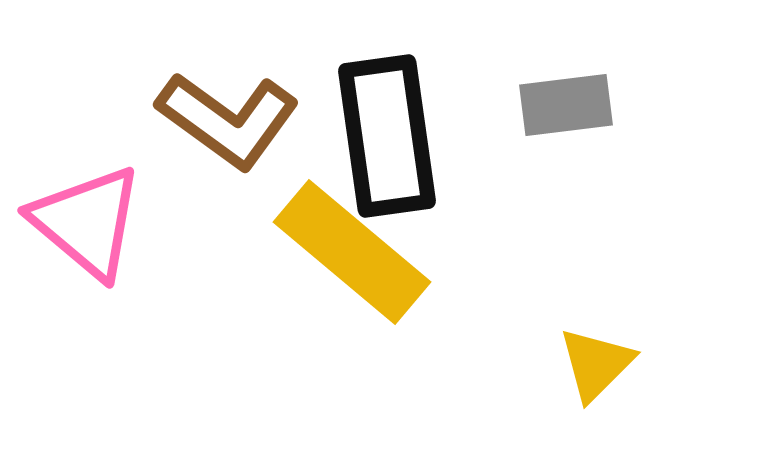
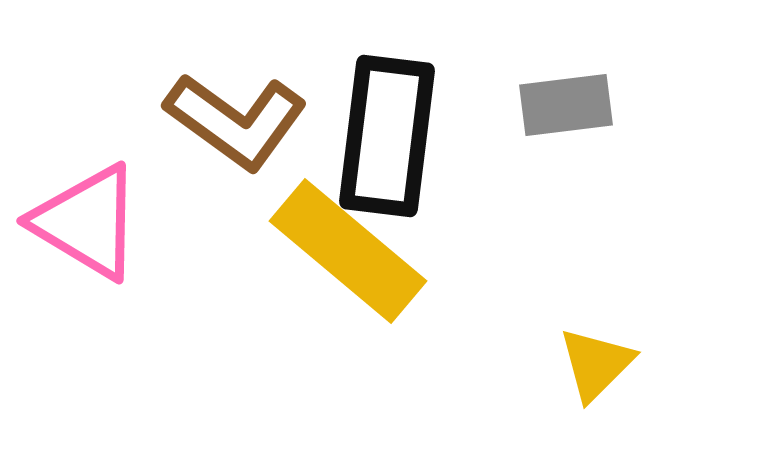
brown L-shape: moved 8 px right, 1 px down
black rectangle: rotated 15 degrees clockwise
pink triangle: rotated 9 degrees counterclockwise
yellow rectangle: moved 4 px left, 1 px up
